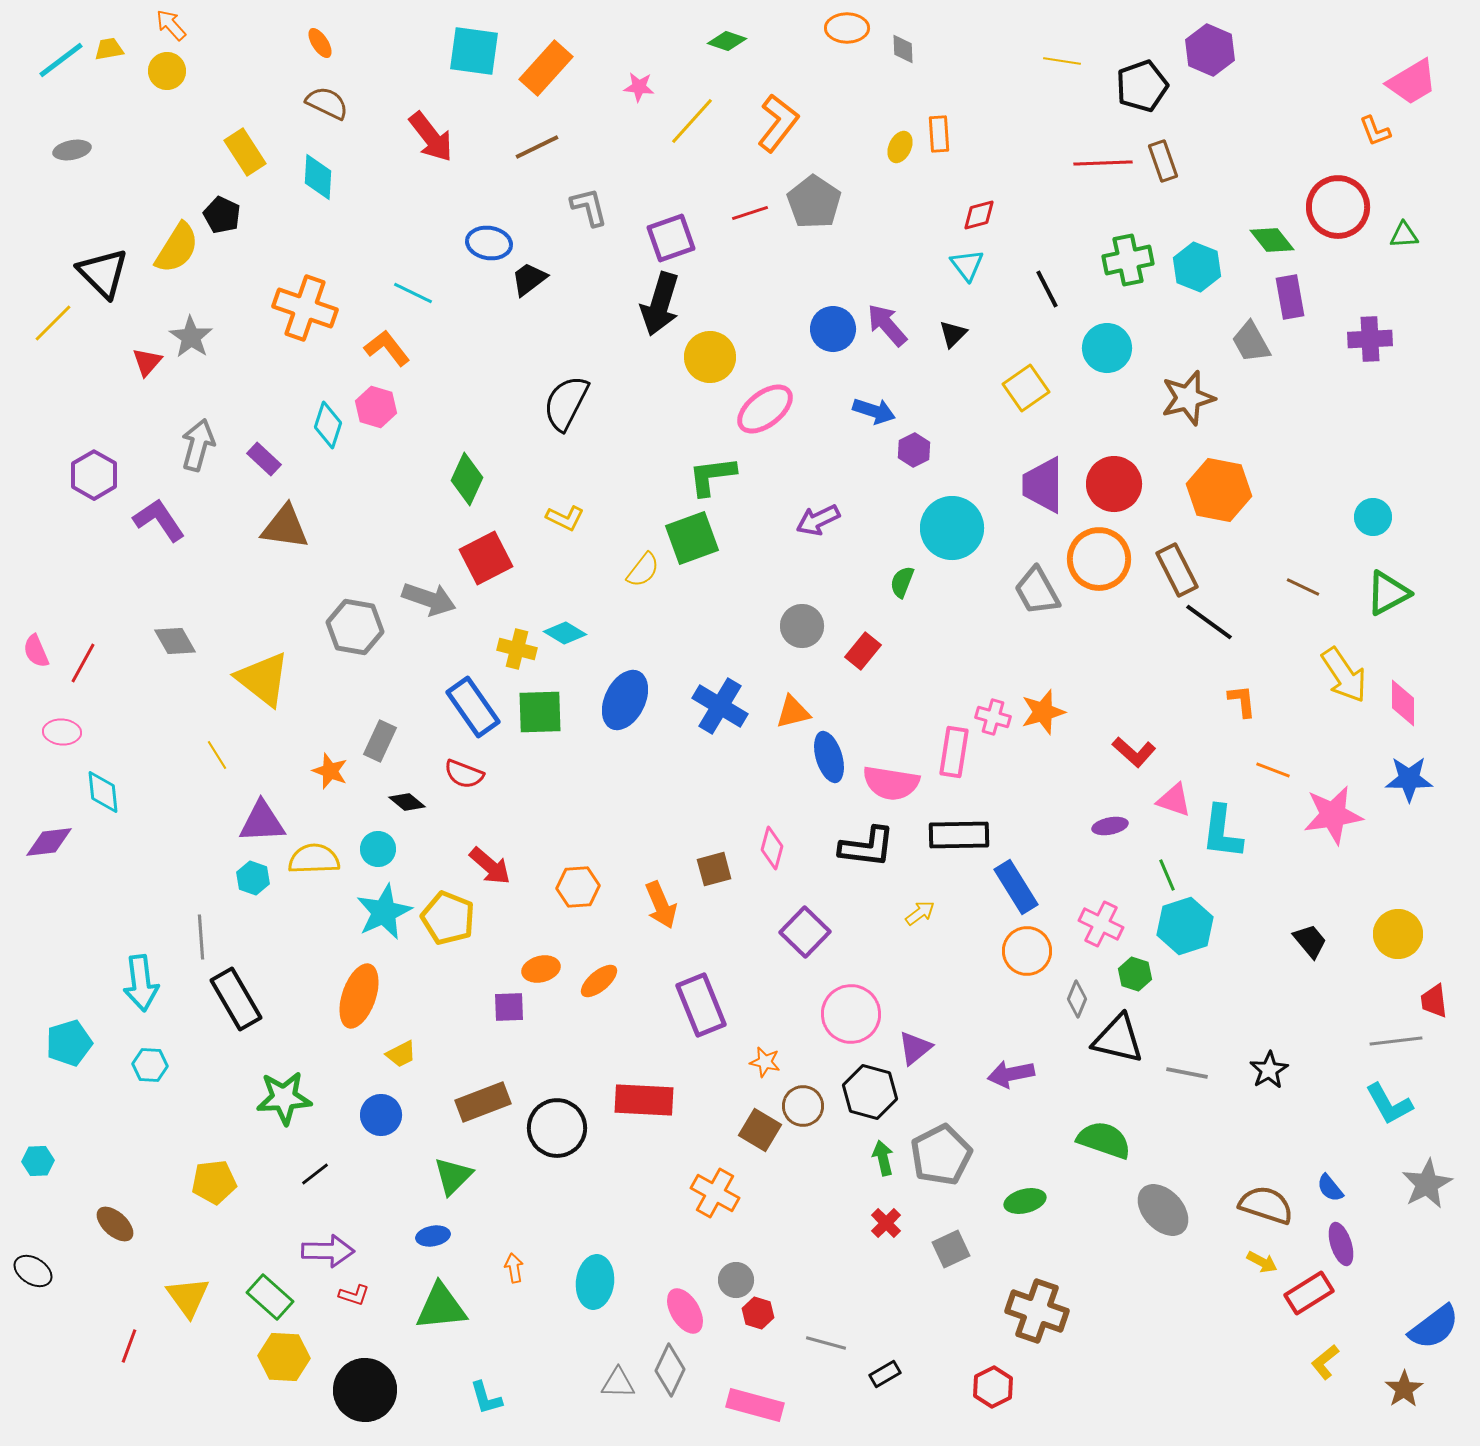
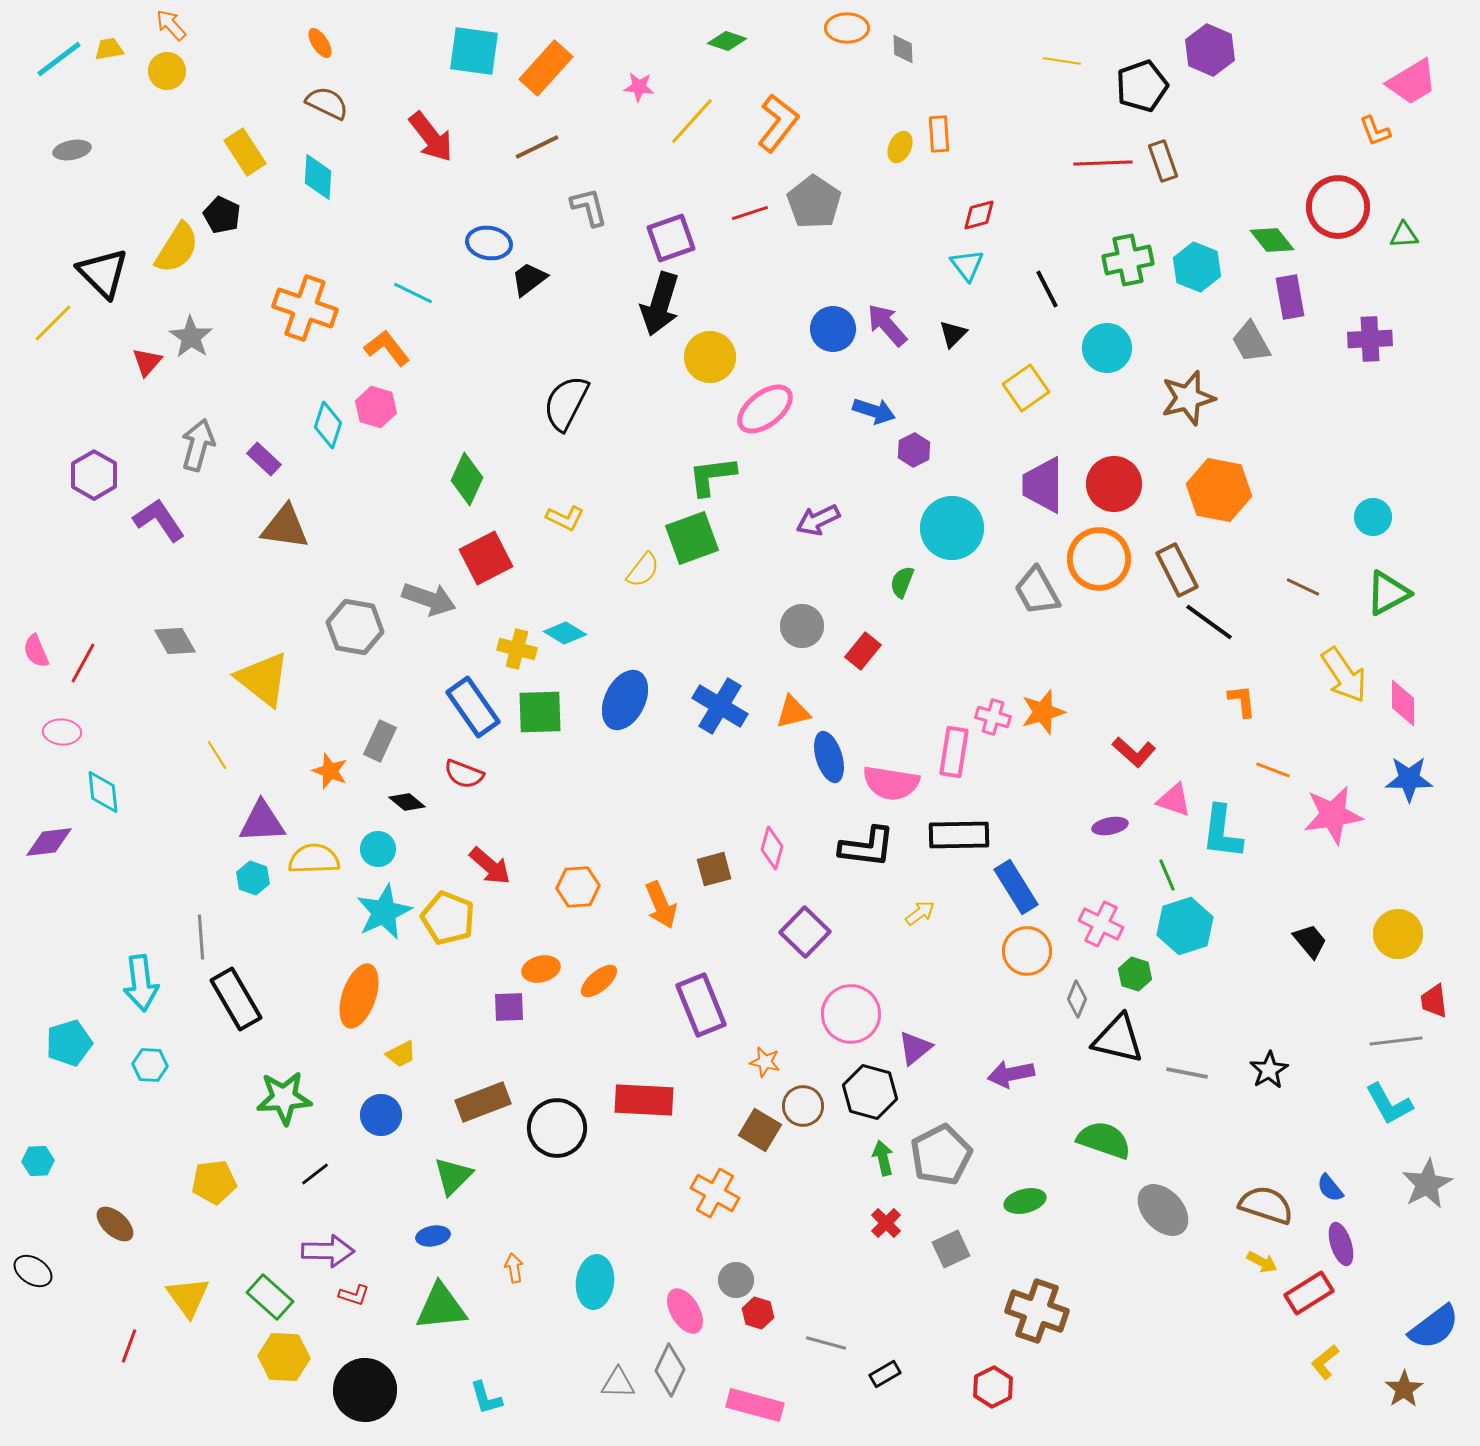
cyan line at (61, 60): moved 2 px left, 1 px up
